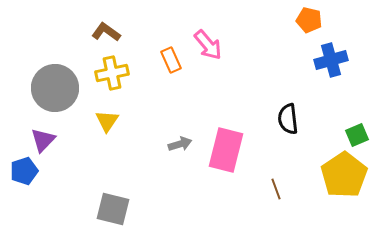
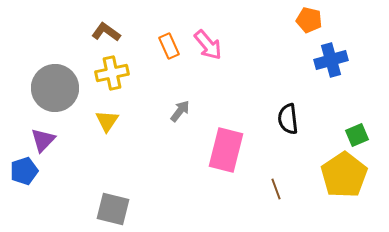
orange rectangle: moved 2 px left, 14 px up
gray arrow: moved 33 px up; rotated 35 degrees counterclockwise
